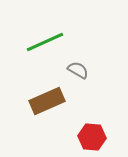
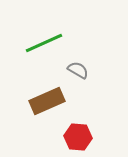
green line: moved 1 px left, 1 px down
red hexagon: moved 14 px left
